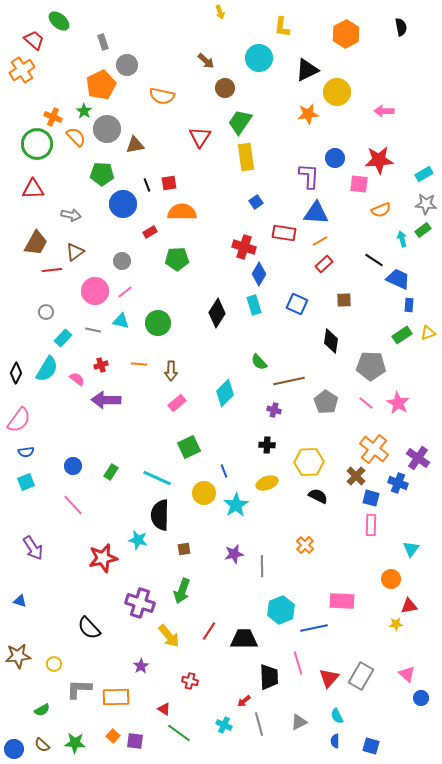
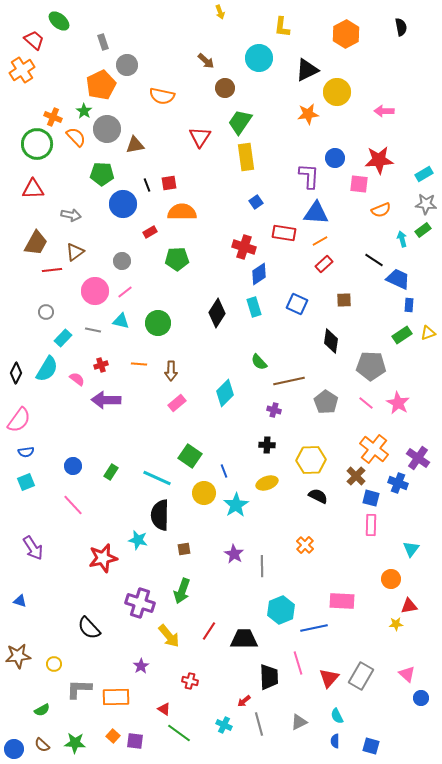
blue diamond at (259, 274): rotated 25 degrees clockwise
cyan rectangle at (254, 305): moved 2 px down
green square at (189, 447): moved 1 px right, 9 px down; rotated 30 degrees counterclockwise
yellow hexagon at (309, 462): moved 2 px right, 2 px up
purple star at (234, 554): rotated 30 degrees counterclockwise
